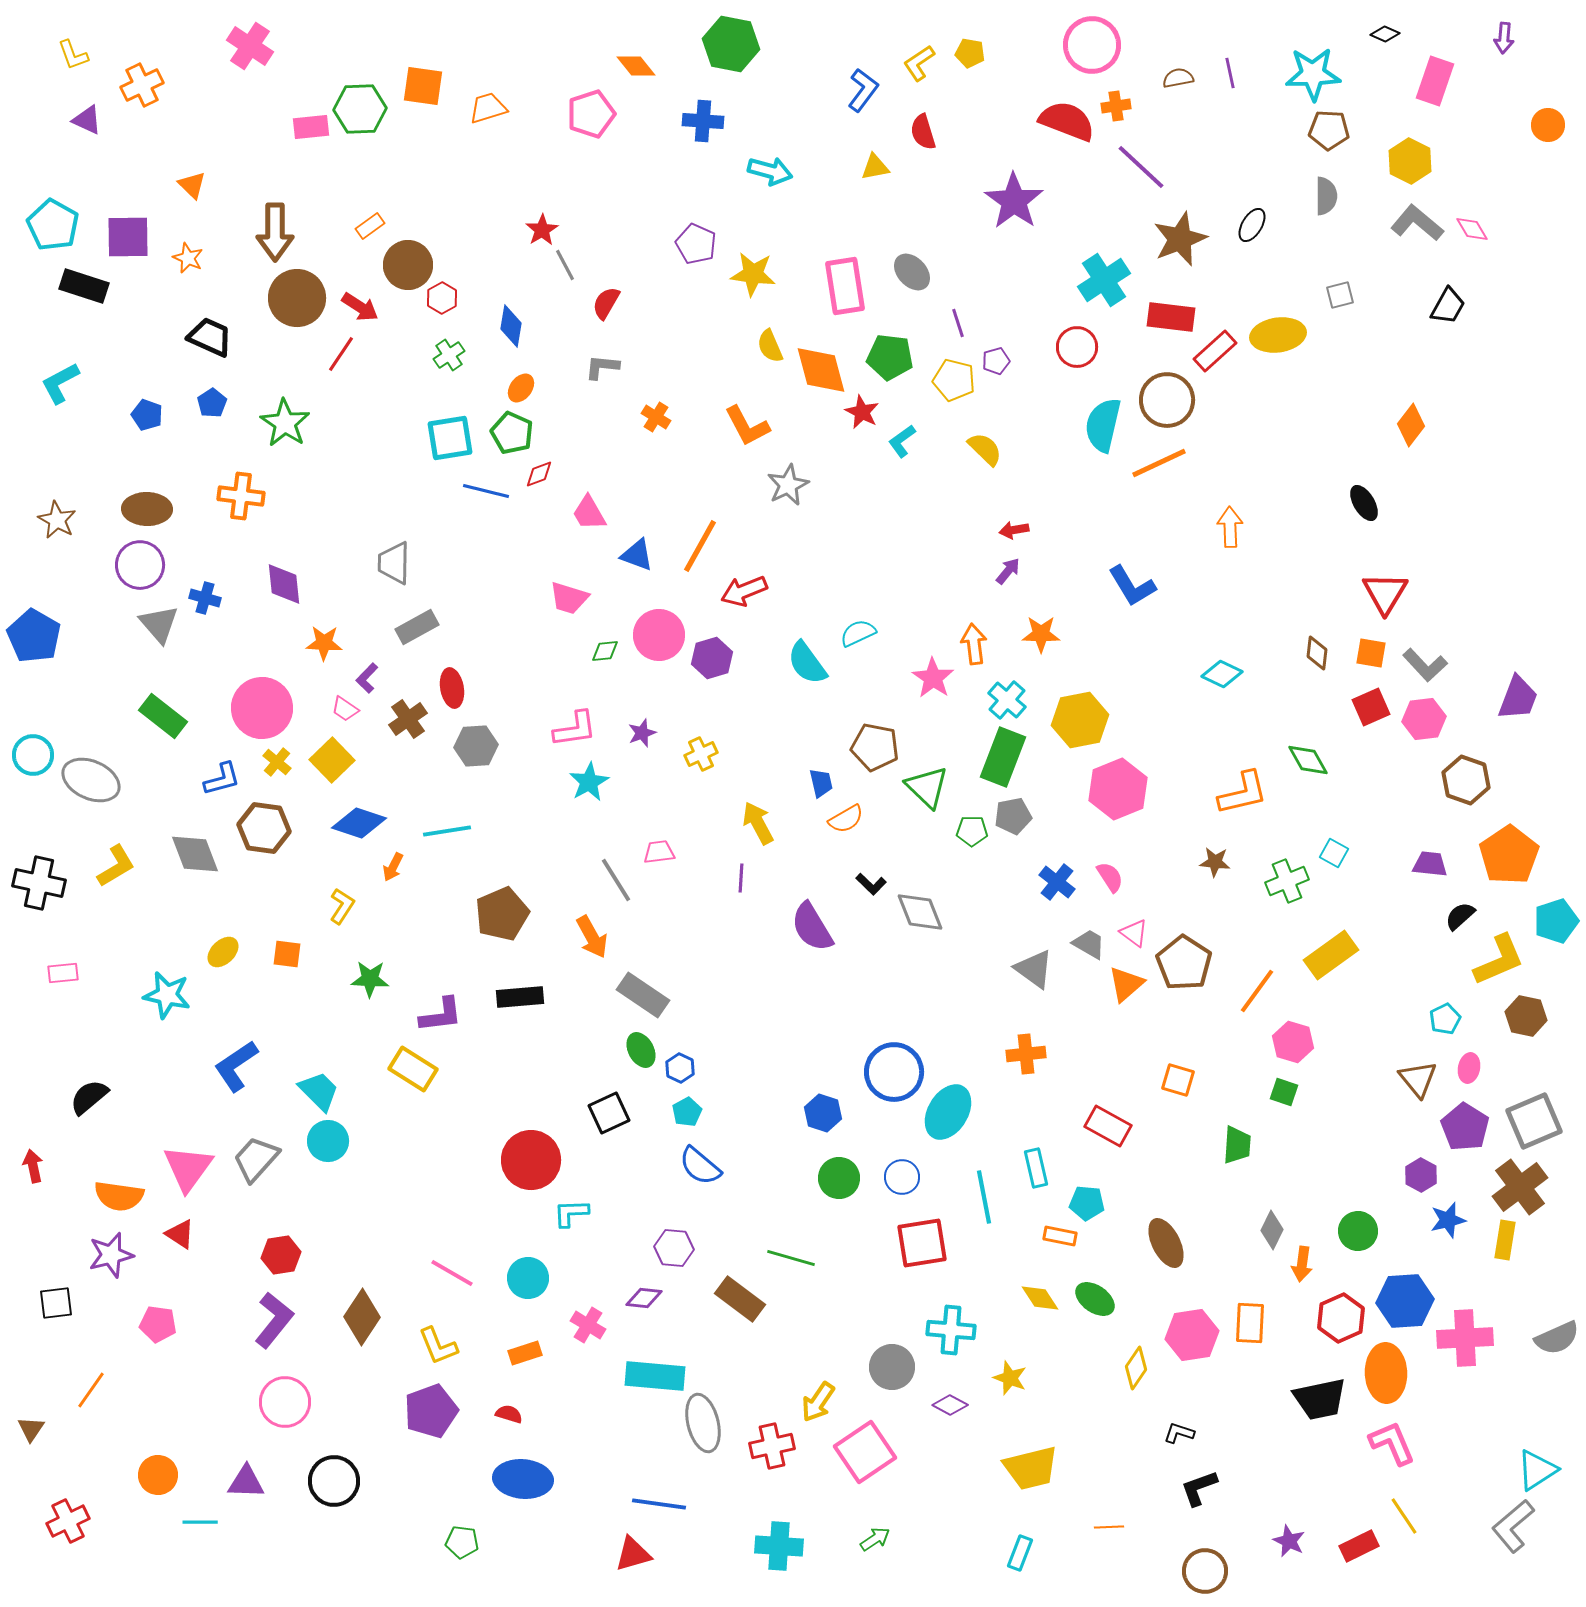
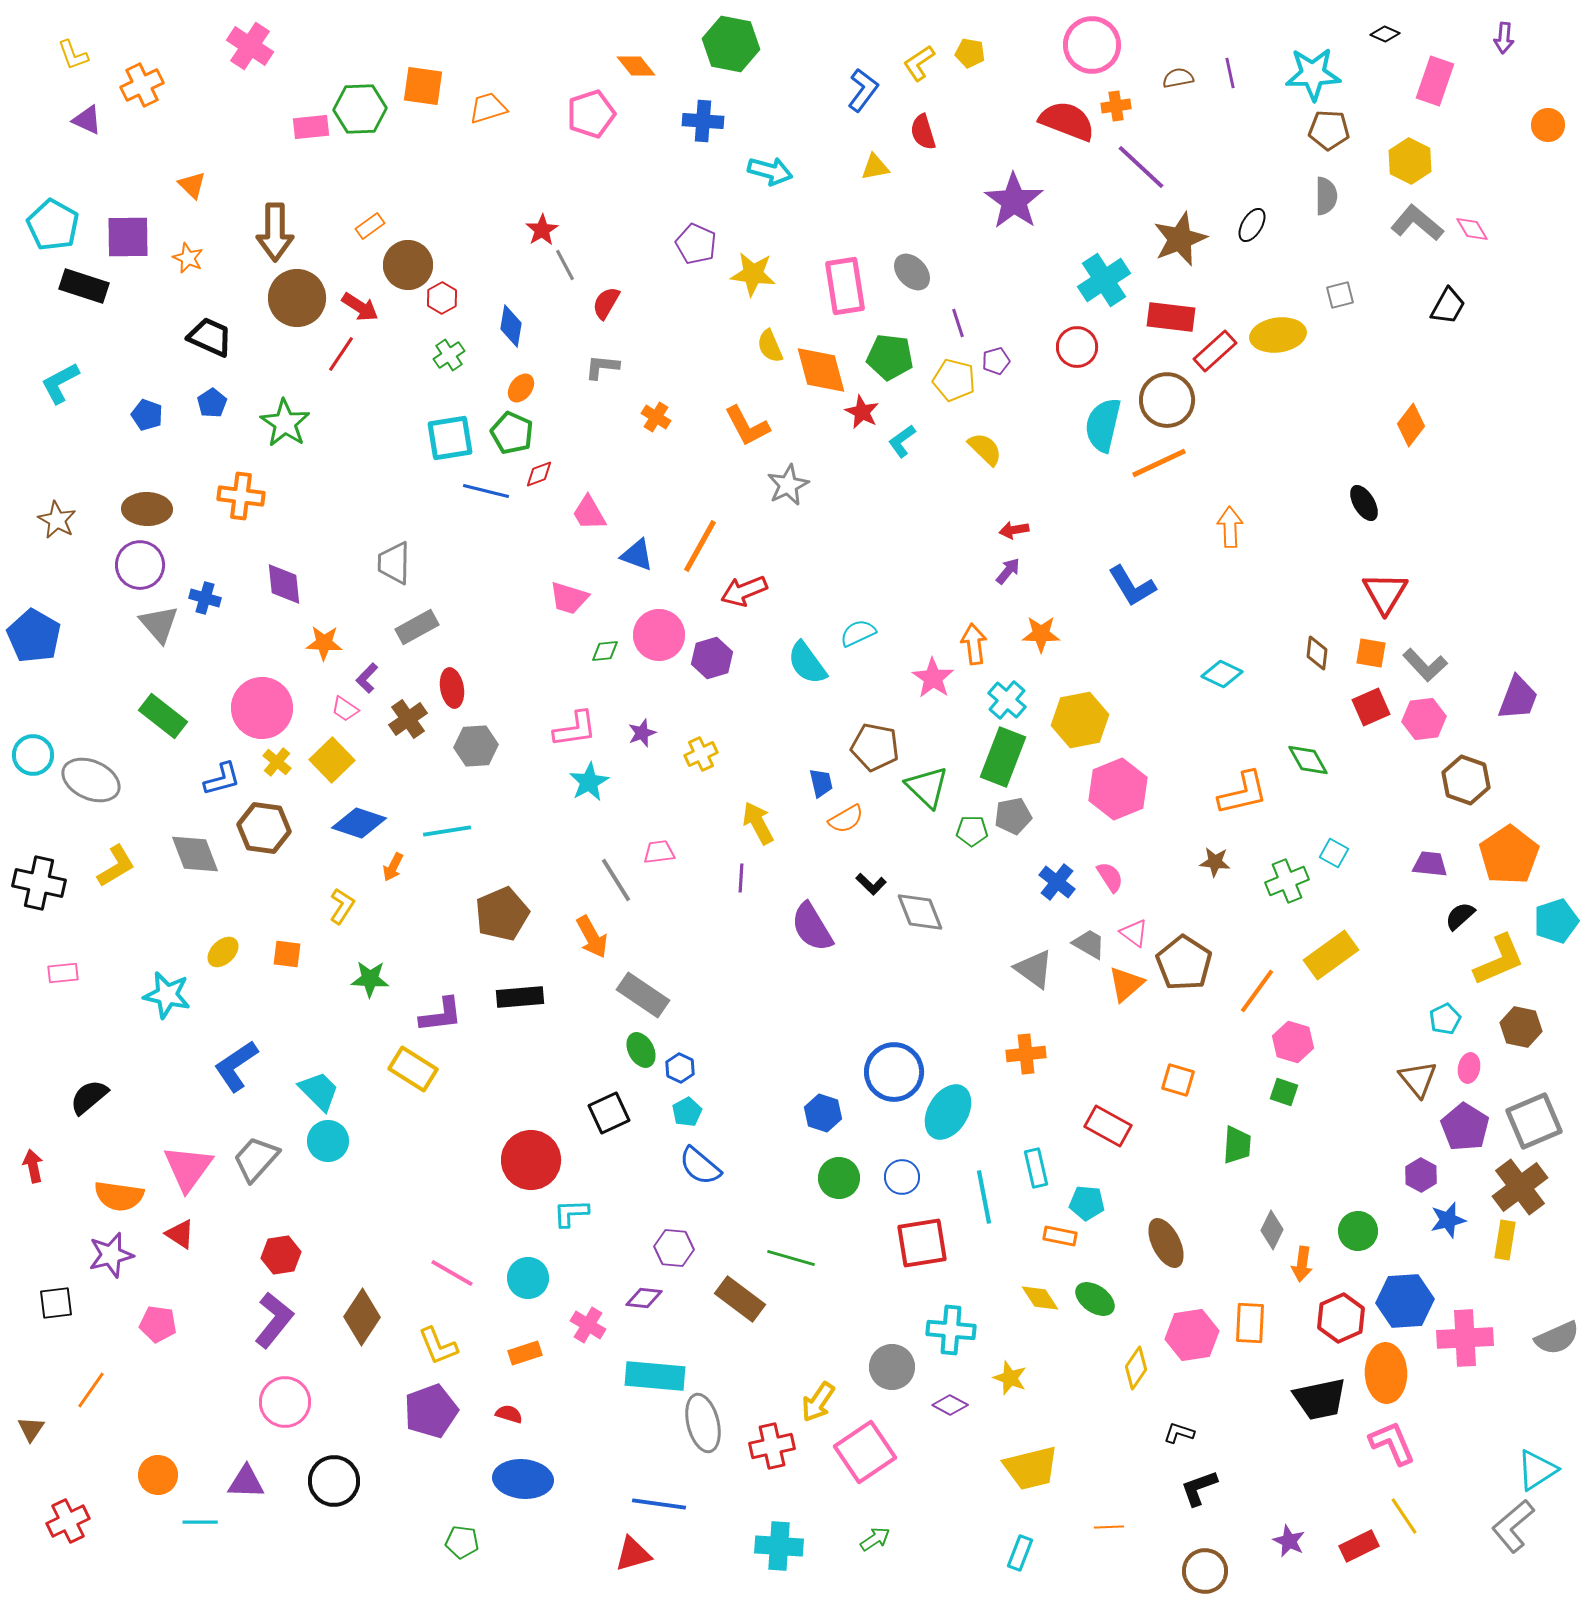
brown hexagon at (1526, 1016): moved 5 px left, 11 px down
